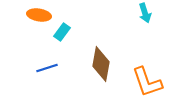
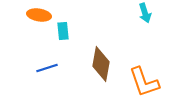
cyan rectangle: moved 1 px right, 1 px up; rotated 42 degrees counterclockwise
orange L-shape: moved 3 px left
